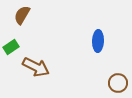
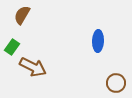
green rectangle: moved 1 px right; rotated 21 degrees counterclockwise
brown arrow: moved 3 px left
brown circle: moved 2 px left
